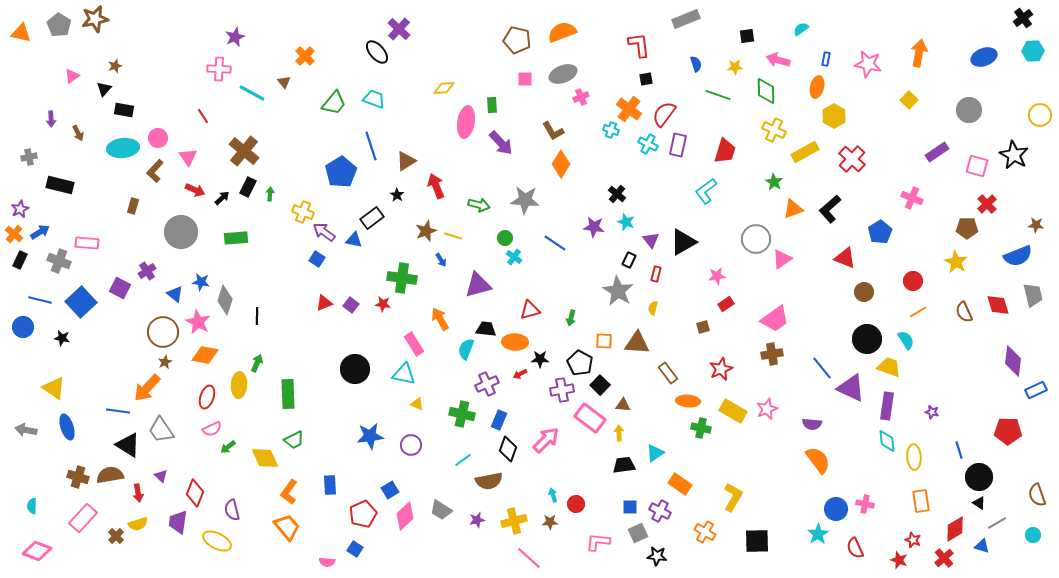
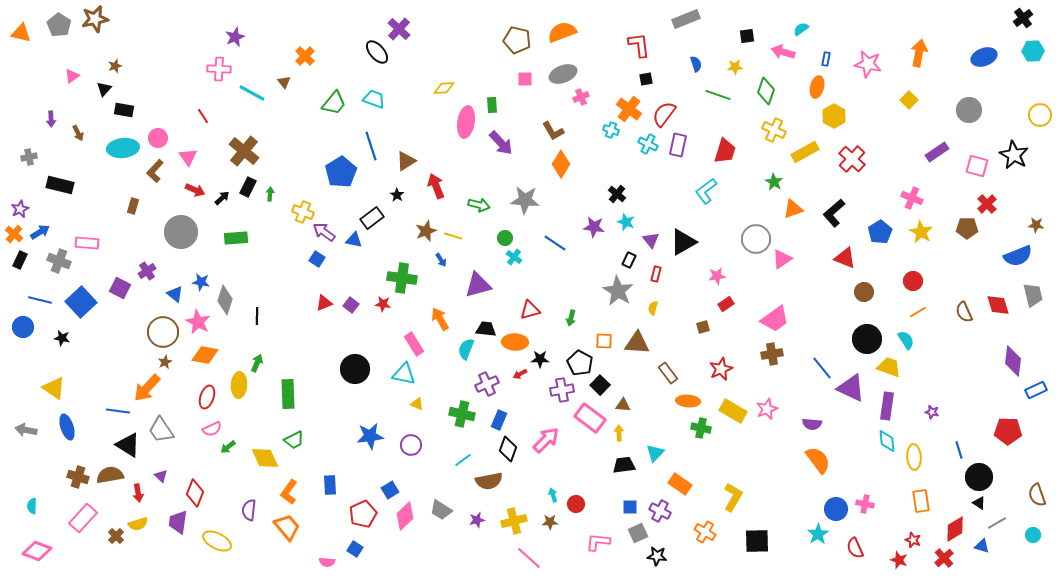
pink arrow at (778, 60): moved 5 px right, 8 px up
green diamond at (766, 91): rotated 20 degrees clockwise
black L-shape at (830, 209): moved 4 px right, 4 px down
yellow star at (956, 262): moved 35 px left, 30 px up
cyan triangle at (655, 453): rotated 12 degrees counterclockwise
purple semicircle at (232, 510): moved 17 px right; rotated 20 degrees clockwise
